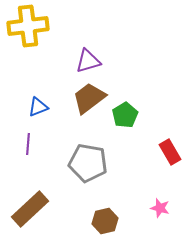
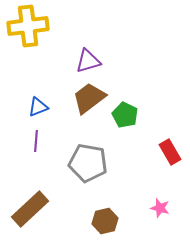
green pentagon: rotated 15 degrees counterclockwise
purple line: moved 8 px right, 3 px up
